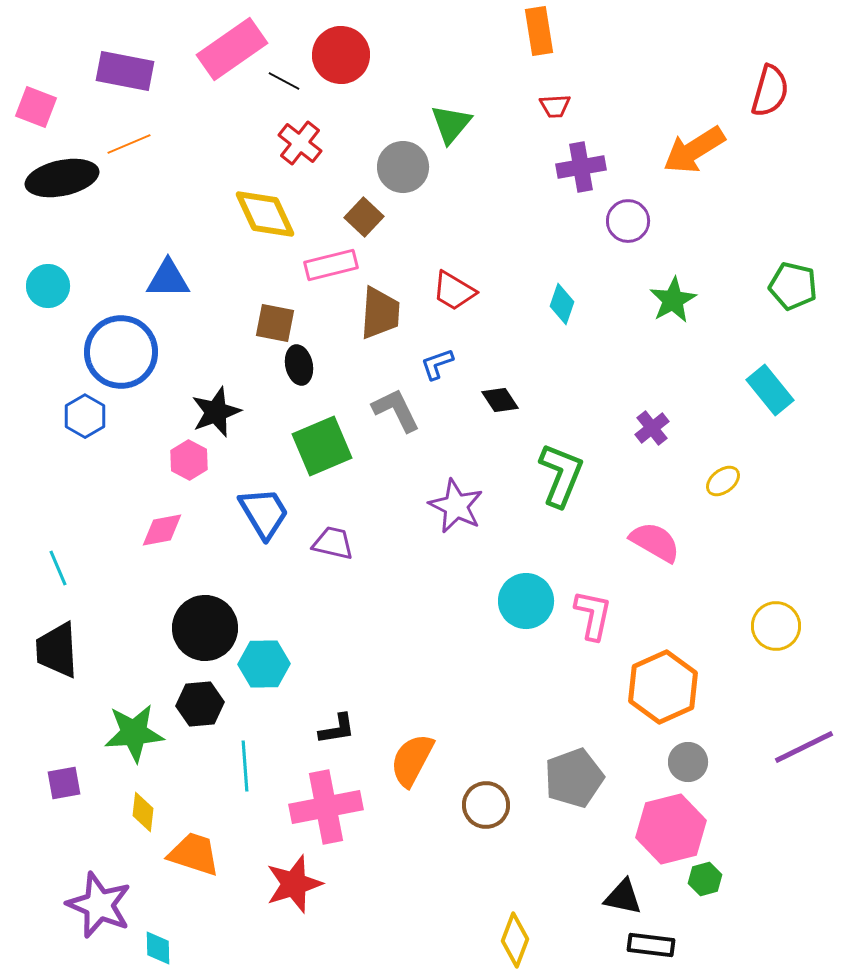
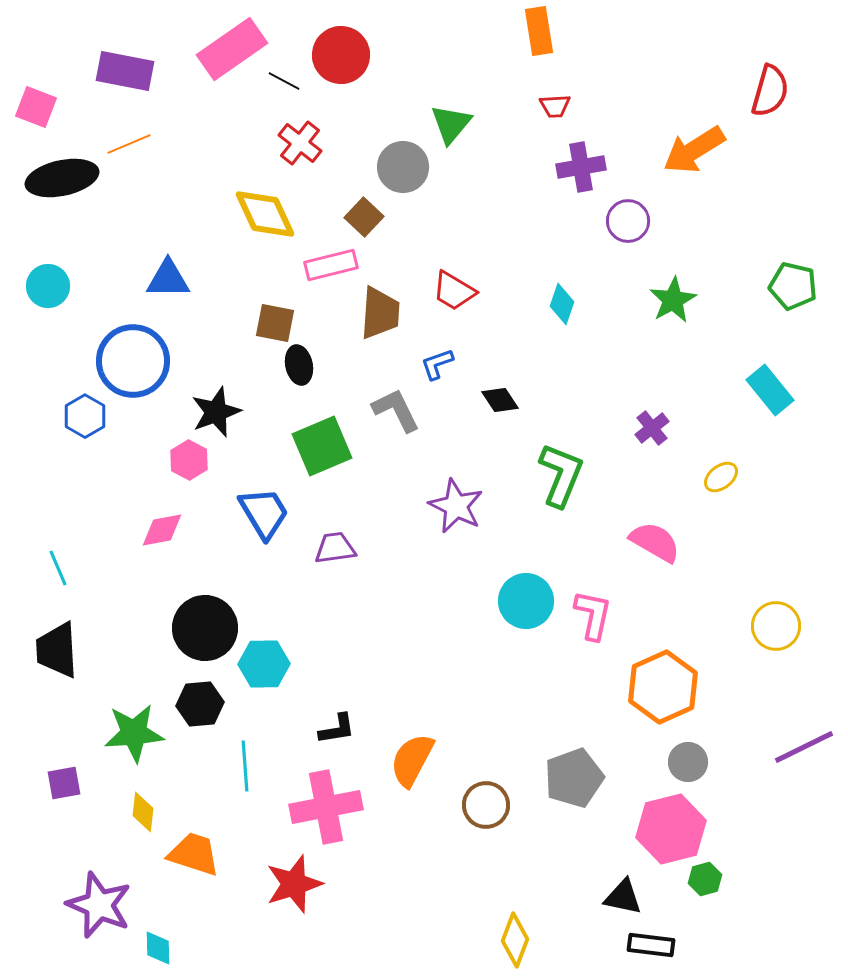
blue circle at (121, 352): moved 12 px right, 9 px down
yellow ellipse at (723, 481): moved 2 px left, 4 px up
purple trapezoid at (333, 543): moved 2 px right, 5 px down; rotated 21 degrees counterclockwise
